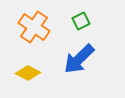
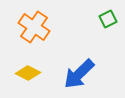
green square: moved 27 px right, 2 px up
blue arrow: moved 15 px down
